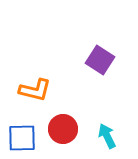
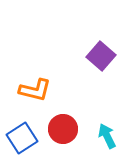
purple square: moved 1 px right, 4 px up; rotated 8 degrees clockwise
blue square: rotated 32 degrees counterclockwise
